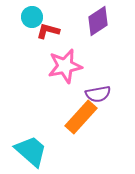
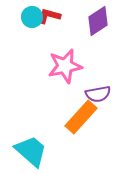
red L-shape: moved 1 px right, 15 px up
